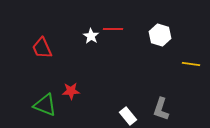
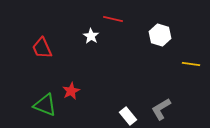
red line: moved 10 px up; rotated 12 degrees clockwise
red star: rotated 24 degrees counterclockwise
gray L-shape: rotated 40 degrees clockwise
